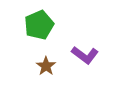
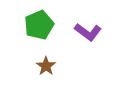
purple L-shape: moved 3 px right, 23 px up
